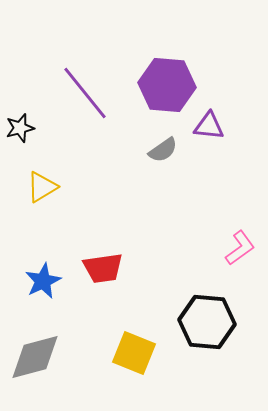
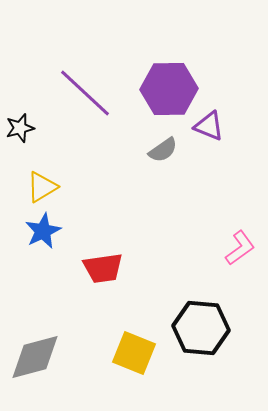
purple hexagon: moved 2 px right, 4 px down; rotated 6 degrees counterclockwise
purple line: rotated 8 degrees counterclockwise
purple triangle: rotated 16 degrees clockwise
blue star: moved 50 px up
black hexagon: moved 6 px left, 6 px down
